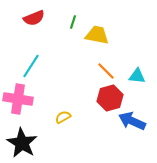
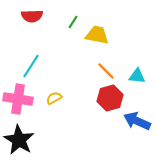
red semicircle: moved 2 px left, 2 px up; rotated 20 degrees clockwise
green line: rotated 16 degrees clockwise
yellow semicircle: moved 9 px left, 19 px up
blue arrow: moved 5 px right
black star: moved 3 px left, 3 px up
